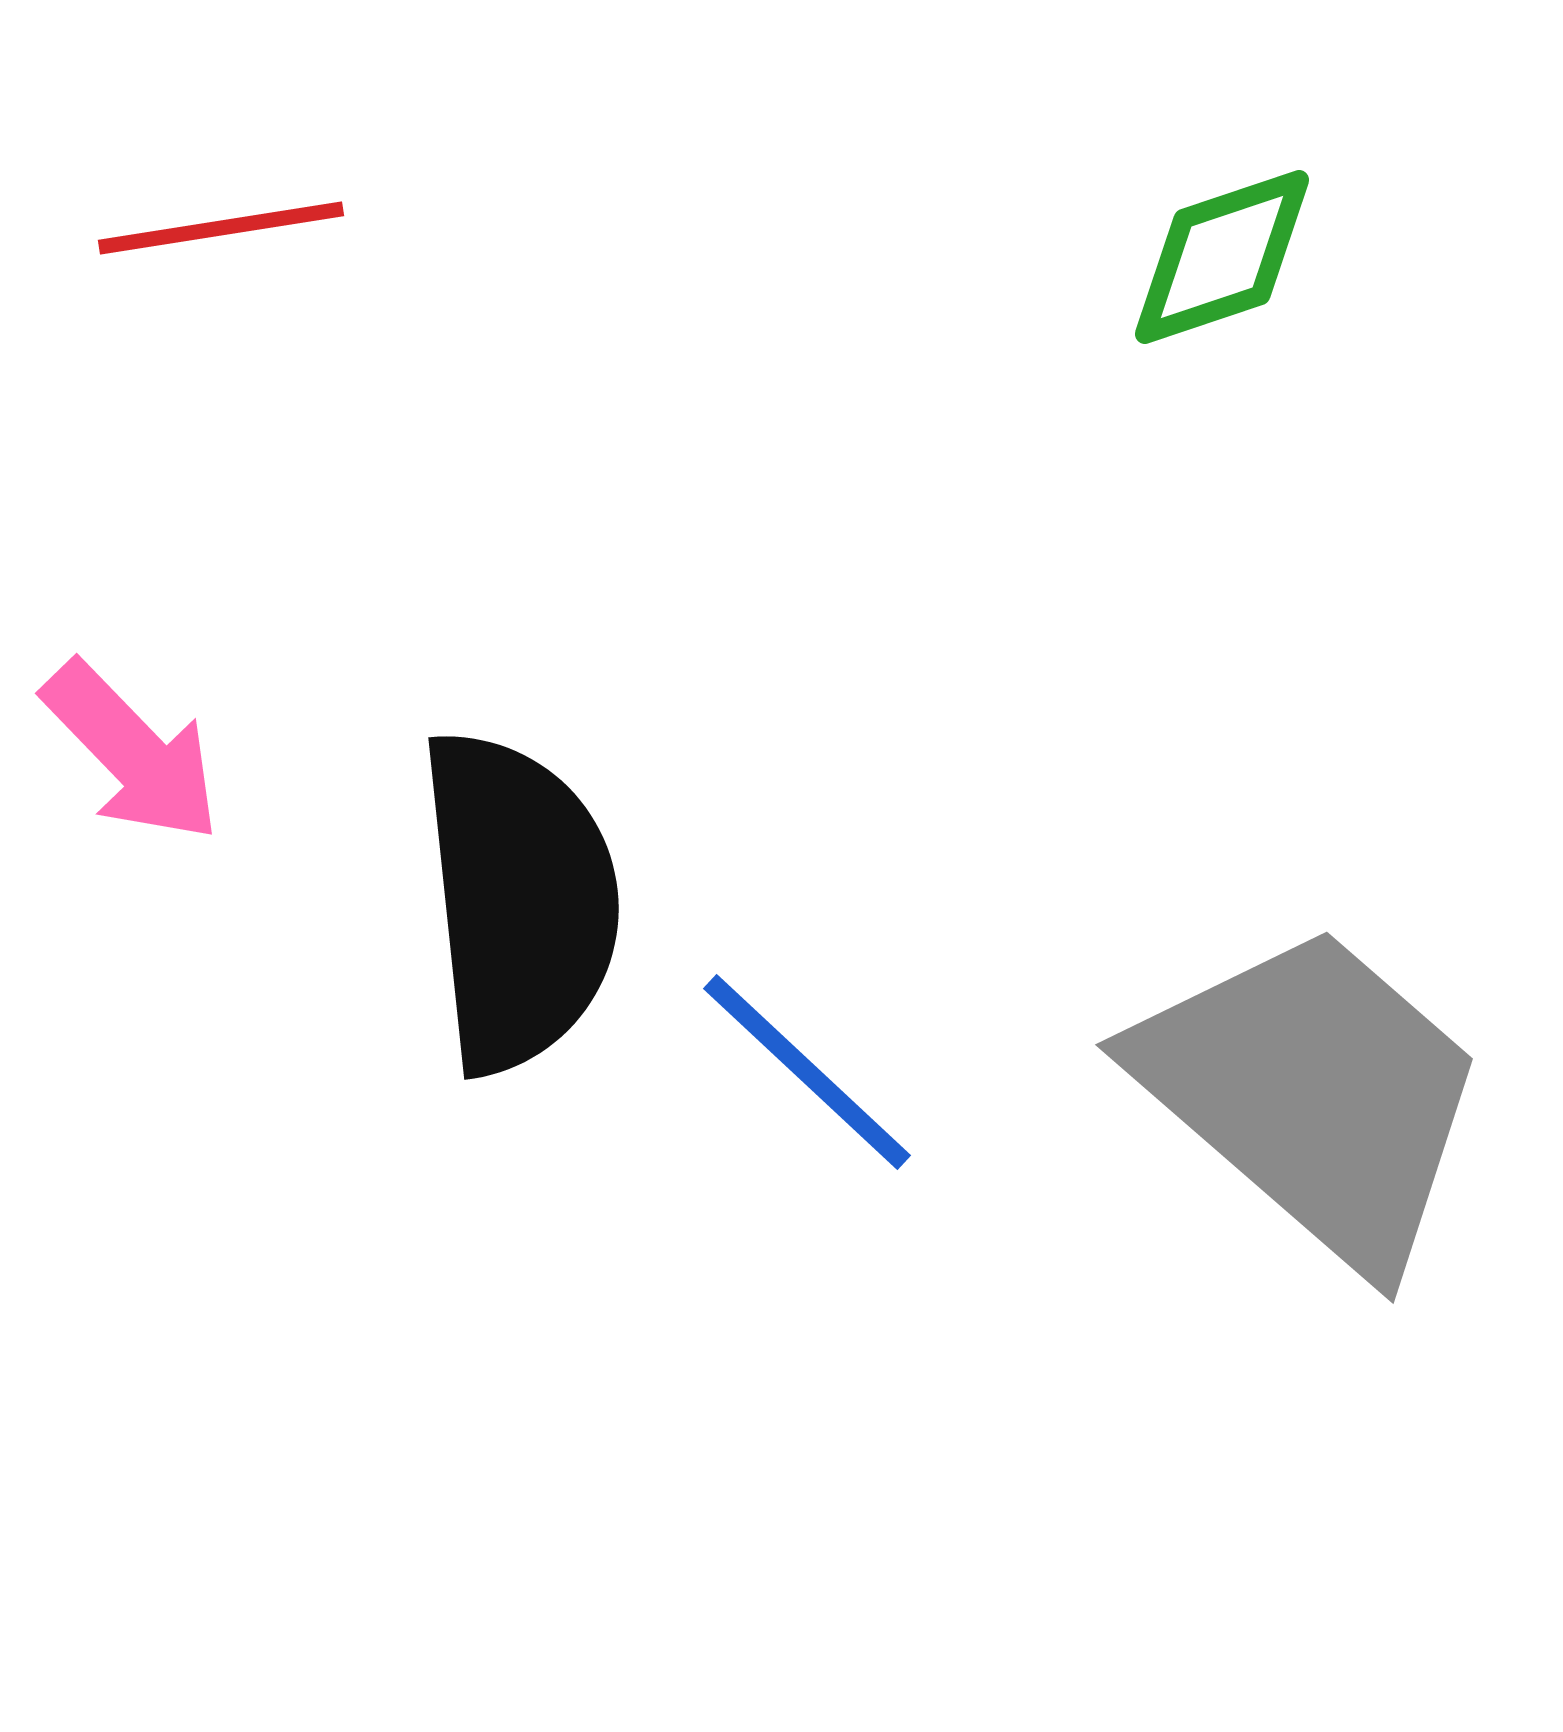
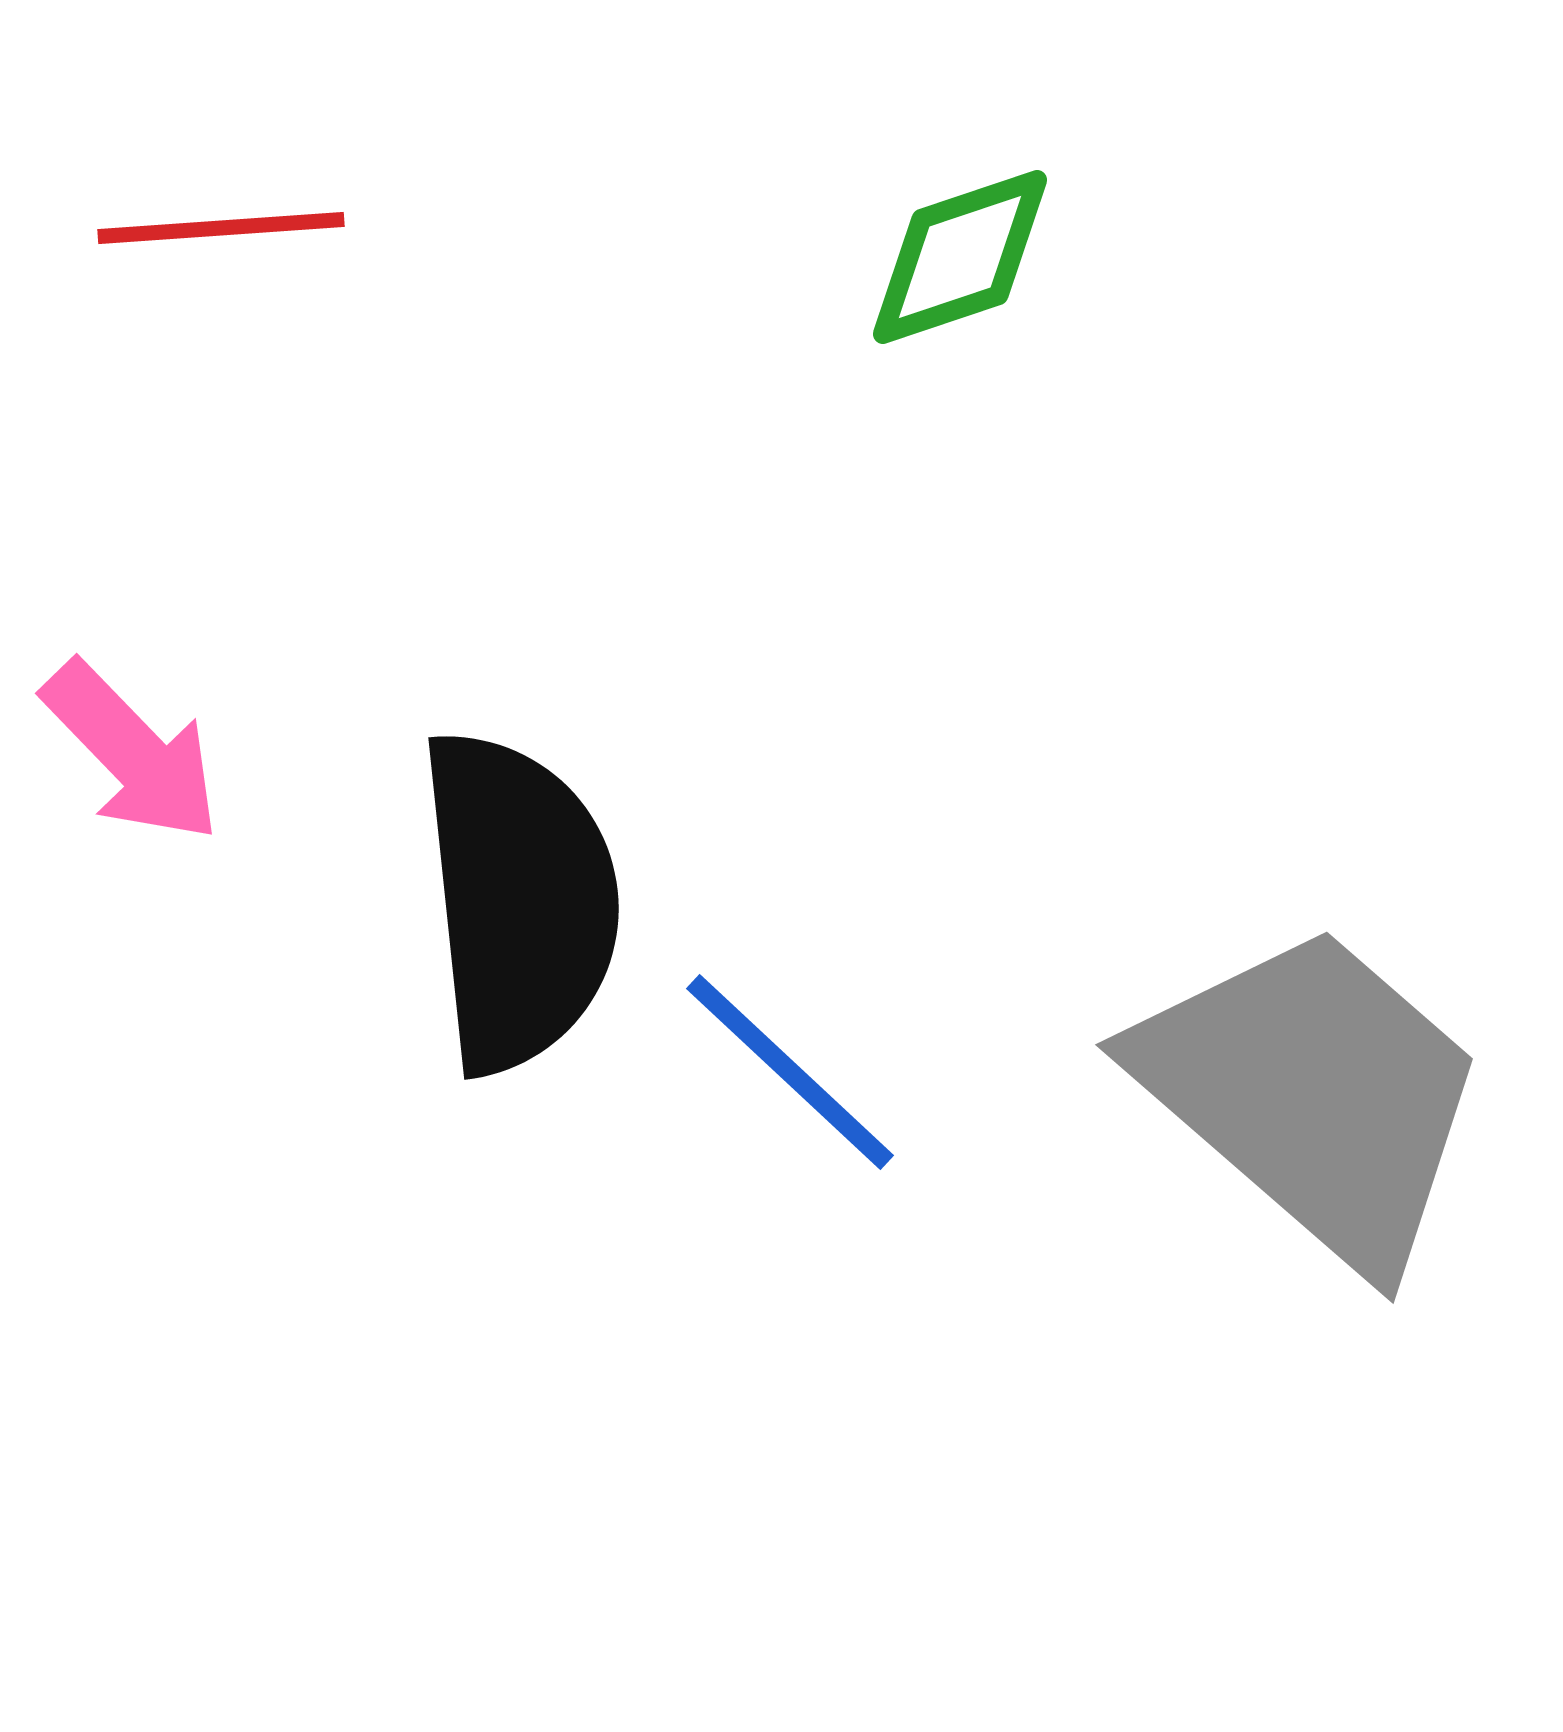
red line: rotated 5 degrees clockwise
green diamond: moved 262 px left
blue line: moved 17 px left
